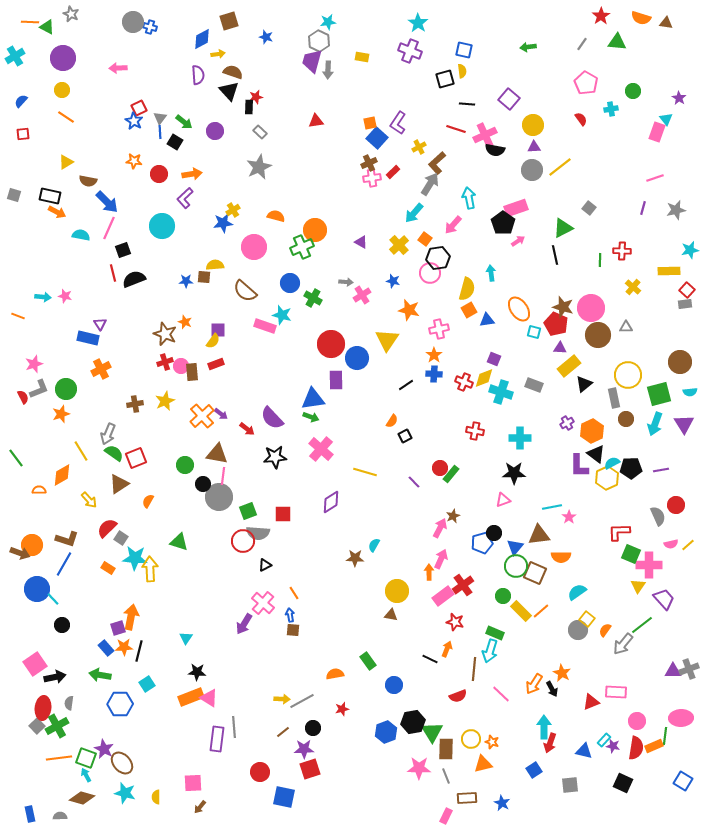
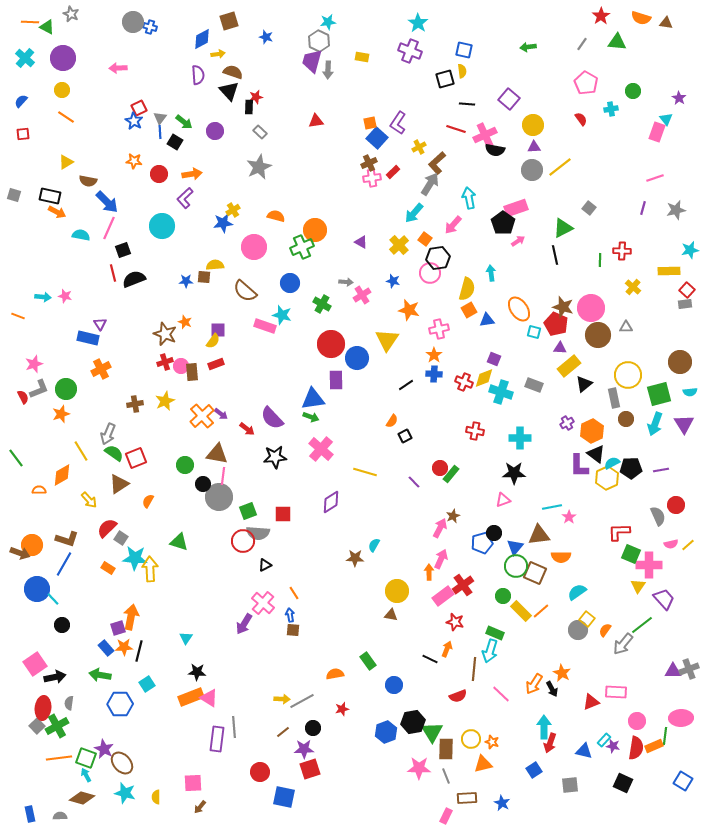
cyan cross at (15, 56): moved 10 px right, 2 px down; rotated 18 degrees counterclockwise
green cross at (313, 298): moved 9 px right, 6 px down
